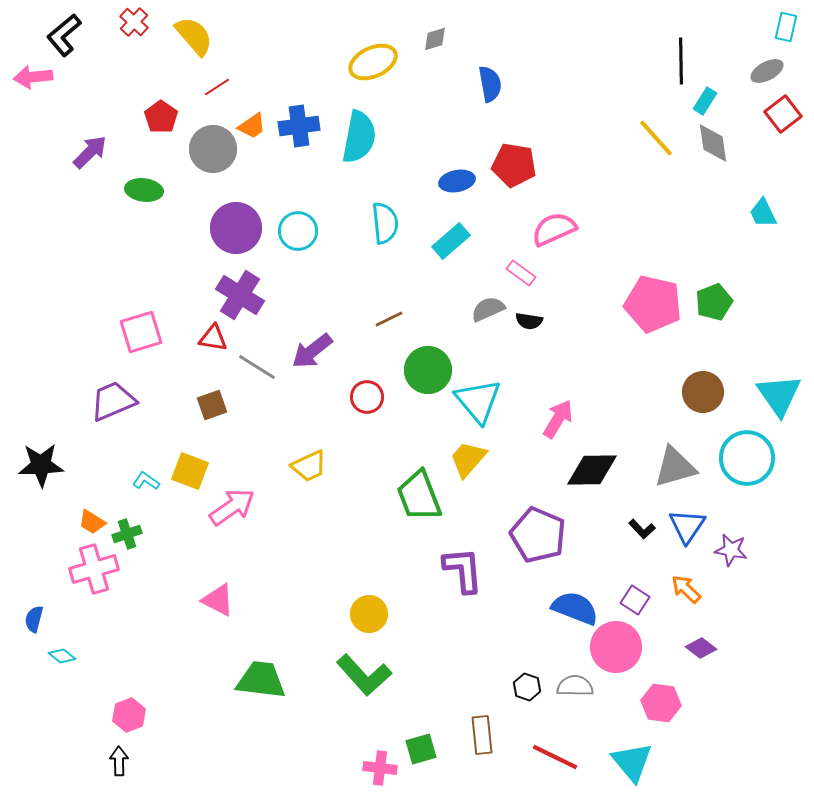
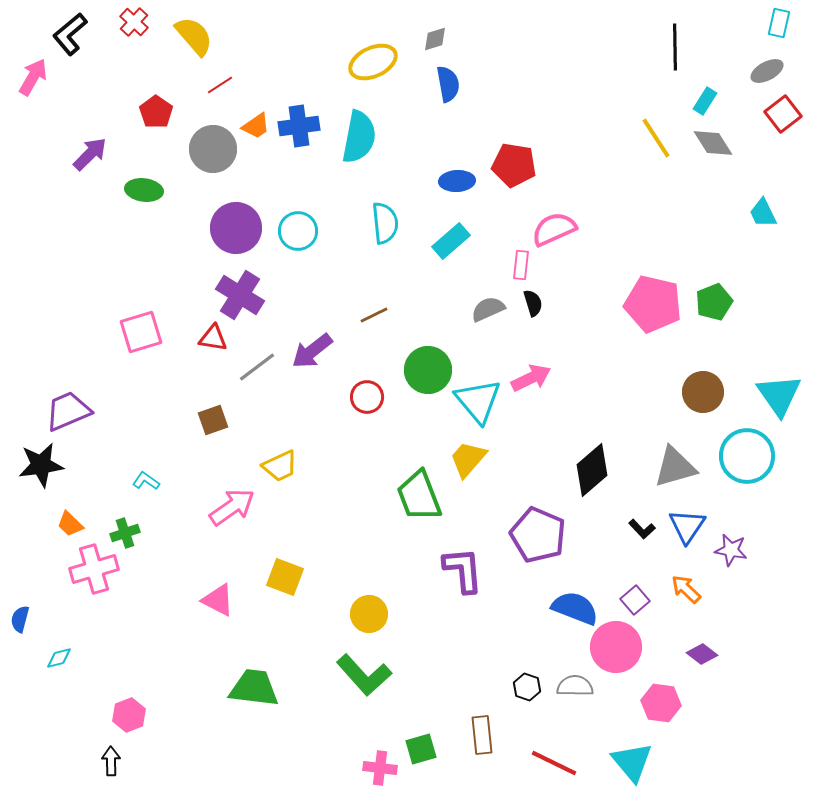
cyan rectangle at (786, 27): moved 7 px left, 4 px up
black L-shape at (64, 35): moved 6 px right, 1 px up
black line at (681, 61): moved 6 px left, 14 px up
pink arrow at (33, 77): rotated 126 degrees clockwise
blue semicircle at (490, 84): moved 42 px left
red line at (217, 87): moved 3 px right, 2 px up
red pentagon at (161, 117): moved 5 px left, 5 px up
orange trapezoid at (252, 126): moved 4 px right
yellow line at (656, 138): rotated 9 degrees clockwise
gray diamond at (713, 143): rotated 24 degrees counterclockwise
purple arrow at (90, 152): moved 2 px down
blue ellipse at (457, 181): rotated 8 degrees clockwise
pink rectangle at (521, 273): moved 8 px up; rotated 60 degrees clockwise
brown line at (389, 319): moved 15 px left, 4 px up
black semicircle at (529, 321): moved 4 px right, 18 px up; rotated 116 degrees counterclockwise
gray line at (257, 367): rotated 69 degrees counterclockwise
purple trapezoid at (113, 401): moved 45 px left, 10 px down
brown square at (212, 405): moved 1 px right, 15 px down
pink arrow at (558, 419): moved 27 px left, 41 px up; rotated 33 degrees clockwise
cyan circle at (747, 458): moved 2 px up
black star at (41, 465): rotated 6 degrees counterclockwise
yellow trapezoid at (309, 466): moved 29 px left
black diamond at (592, 470): rotated 40 degrees counterclockwise
yellow square at (190, 471): moved 95 px right, 106 px down
orange trapezoid at (92, 522): moved 22 px left, 2 px down; rotated 12 degrees clockwise
green cross at (127, 534): moved 2 px left, 1 px up
purple square at (635, 600): rotated 16 degrees clockwise
blue semicircle at (34, 619): moved 14 px left
purple diamond at (701, 648): moved 1 px right, 6 px down
cyan diamond at (62, 656): moved 3 px left, 2 px down; rotated 52 degrees counterclockwise
green trapezoid at (261, 680): moved 7 px left, 8 px down
red line at (555, 757): moved 1 px left, 6 px down
black arrow at (119, 761): moved 8 px left
